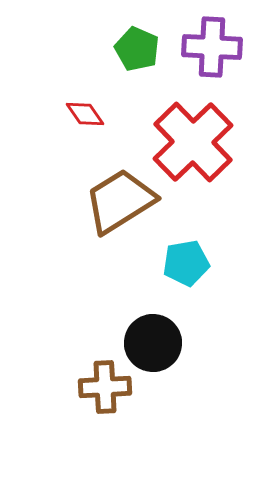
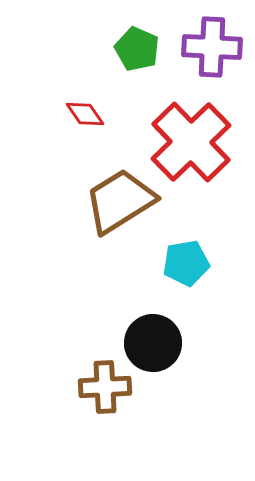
red cross: moved 2 px left
